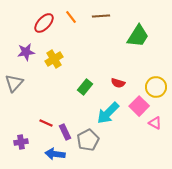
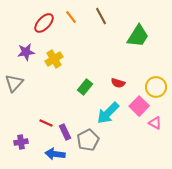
brown line: rotated 66 degrees clockwise
